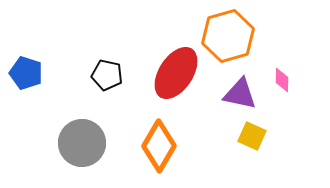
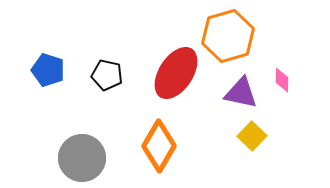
blue pentagon: moved 22 px right, 3 px up
purple triangle: moved 1 px right, 1 px up
yellow square: rotated 20 degrees clockwise
gray circle: moved 15 px down
